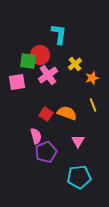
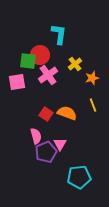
pink triangle: moved 18 px left, 3 px down
